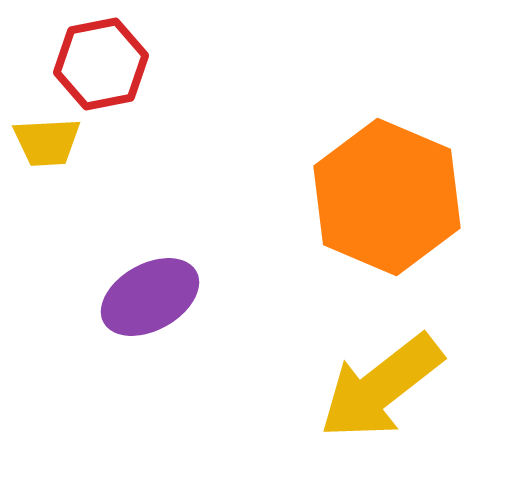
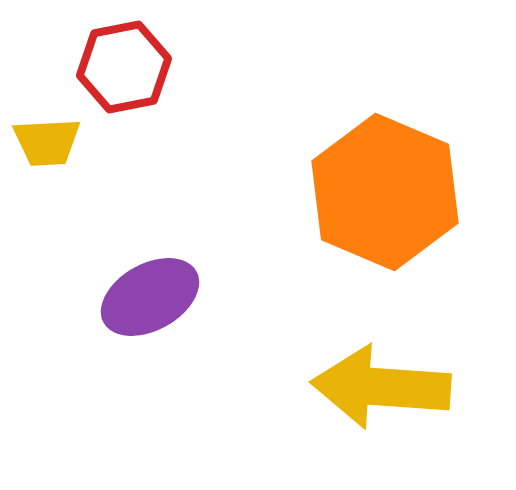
red hexagon: moved 23 px right, 3 px down
orange hexagon: moved 2 px left, 5 px up
yellow arrow: rotated 42 degrees clockwise
